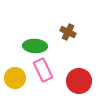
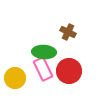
green ellipse: moved 9 px right, 6 px down
pink rectangle: moved 1 px up
red circle: moved 10 px left, 10 px up
